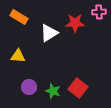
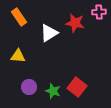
orange rectangle: rotated 24 degrees clockwise
red star: rotated 12 degrees clockwise
red square: moved 1 px left, 1 px up
